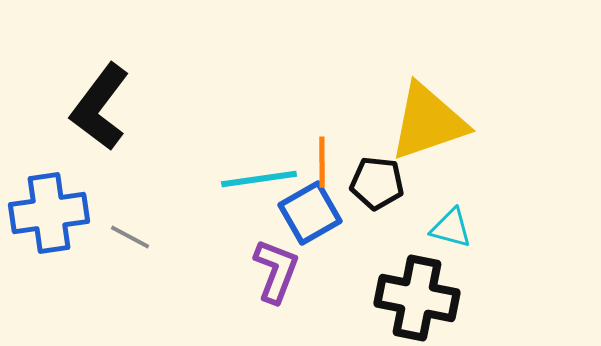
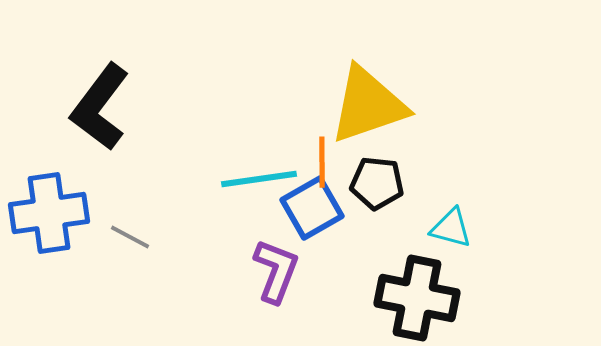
yellow triangle: moved 60 px left, 17 px up
blue square: moved 2 px right, 5 px up
